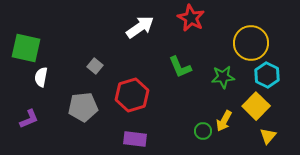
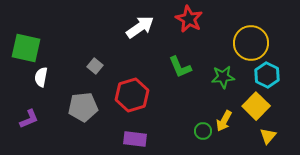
red star: moved 2 px left, 1 px down
